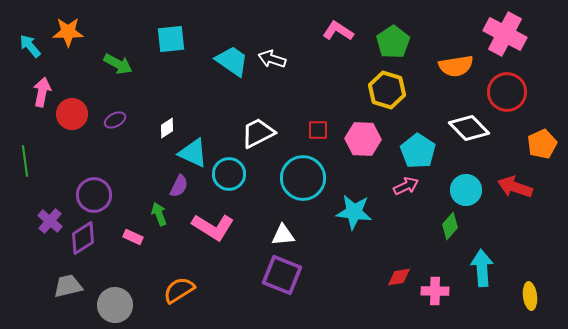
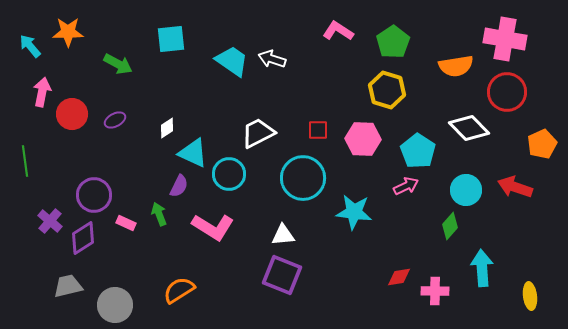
pink cross at (505, 34): moved 5 px down; rotated 18 degrees counterclockwise
pink rectangle at (133, 237): moved 7 px left, 14 px up
